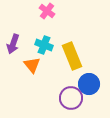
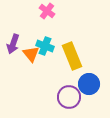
cyan cross: moved 1 px right, 1 px down
orange triangle: moved 1 px left, 11 px up
purple circle: moved 2 px left, 1 px up
